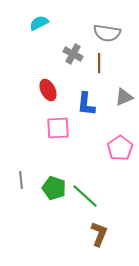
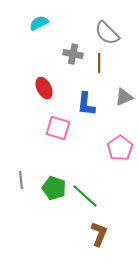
gray semicircle: rotated 36 degrees clockwise
gray cross: rotated 18 degrees counterclockwise
red ellipse: moved 4 px left, 2 px up
pink square: rotated 20 degrees clockwise
